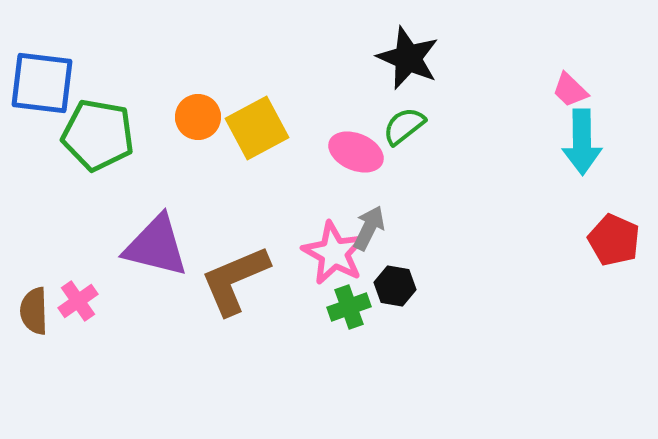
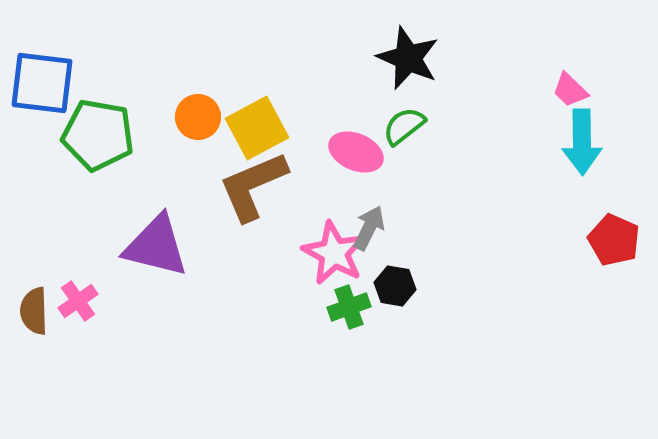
brown L-shape: moved 18 px right, 94 px up
